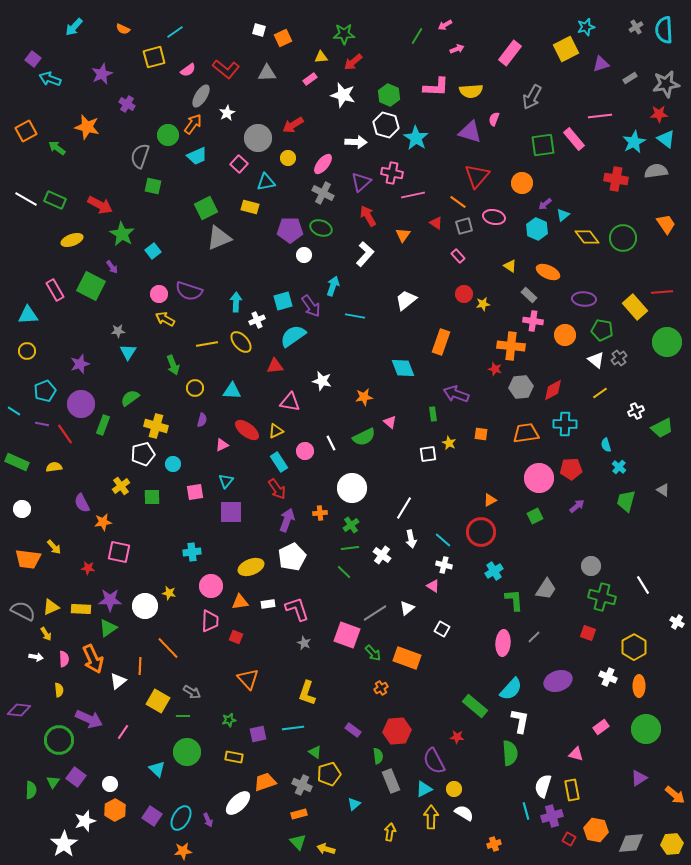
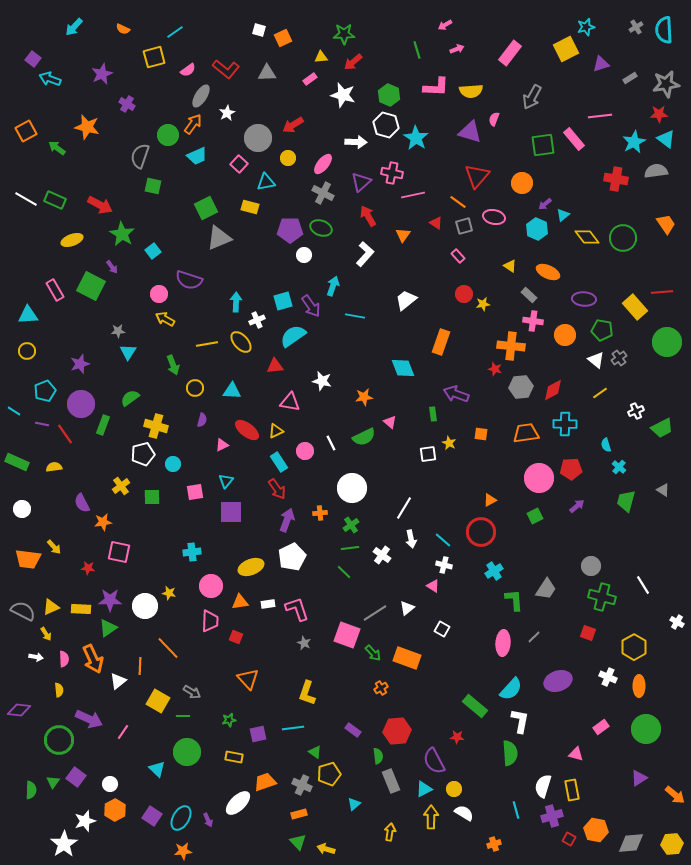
green line at (417, 36): moved 14 px down; rotated 48 degrees counterclockwise
purple semicircle at (189, 291): moved 11 px up
cyan line at (526, 811): moved 10 px left, 1 px up
